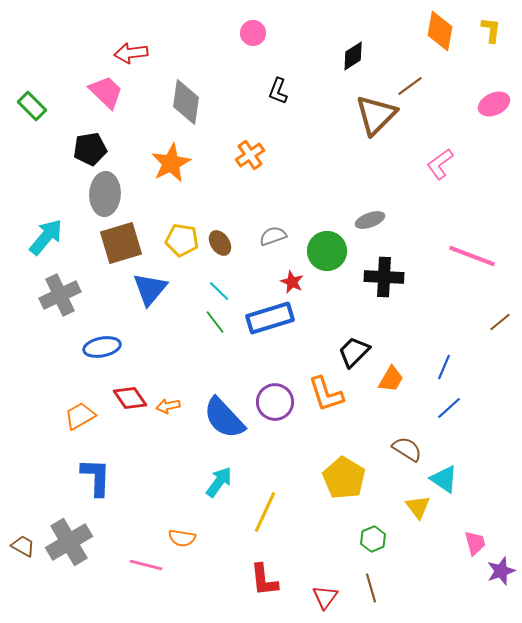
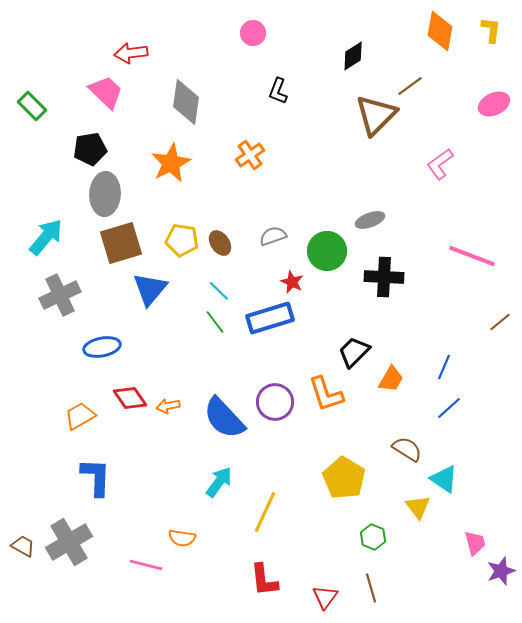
green hexagon at (373, 539): moved 2 px up; rotated 15 degrees counterclockwise
